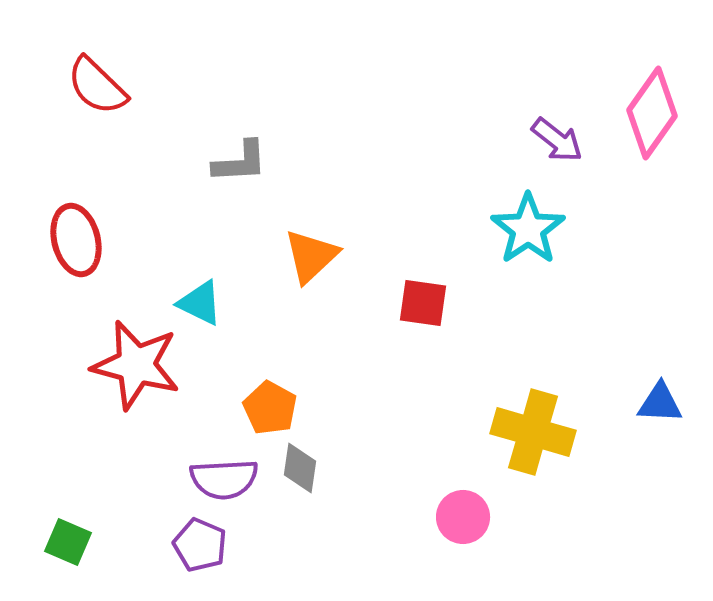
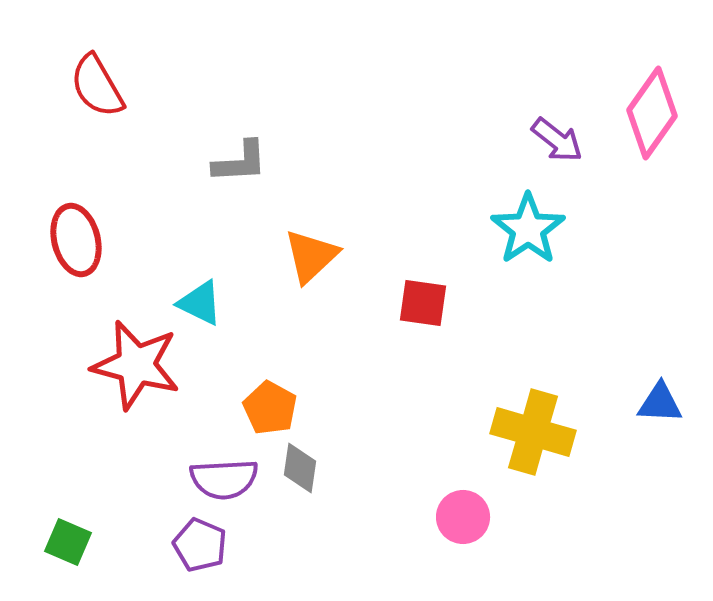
red semicircle: rotated 16 degrees clockwise
